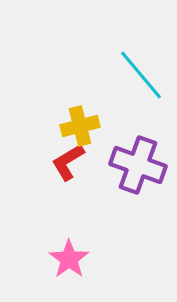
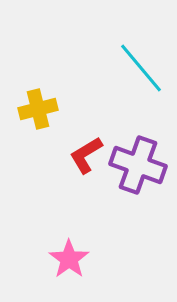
cyan line: moved 7 px up
yellow cross: moved 42 px left, 17 px up
red L-shape: moved 18 px right, 7 px up
